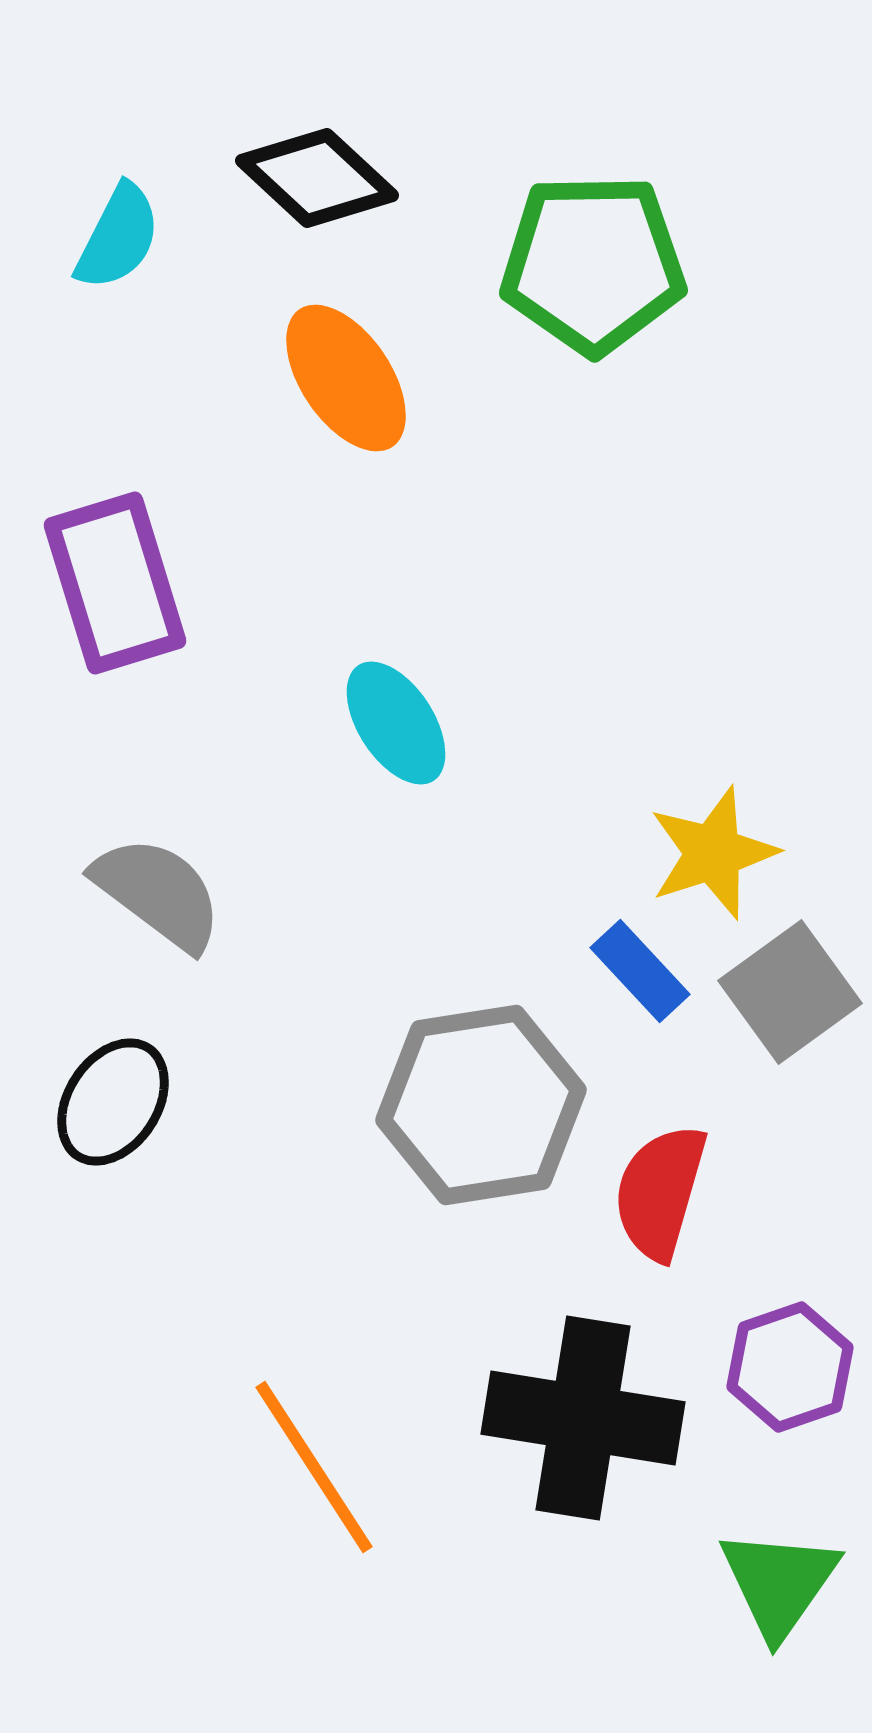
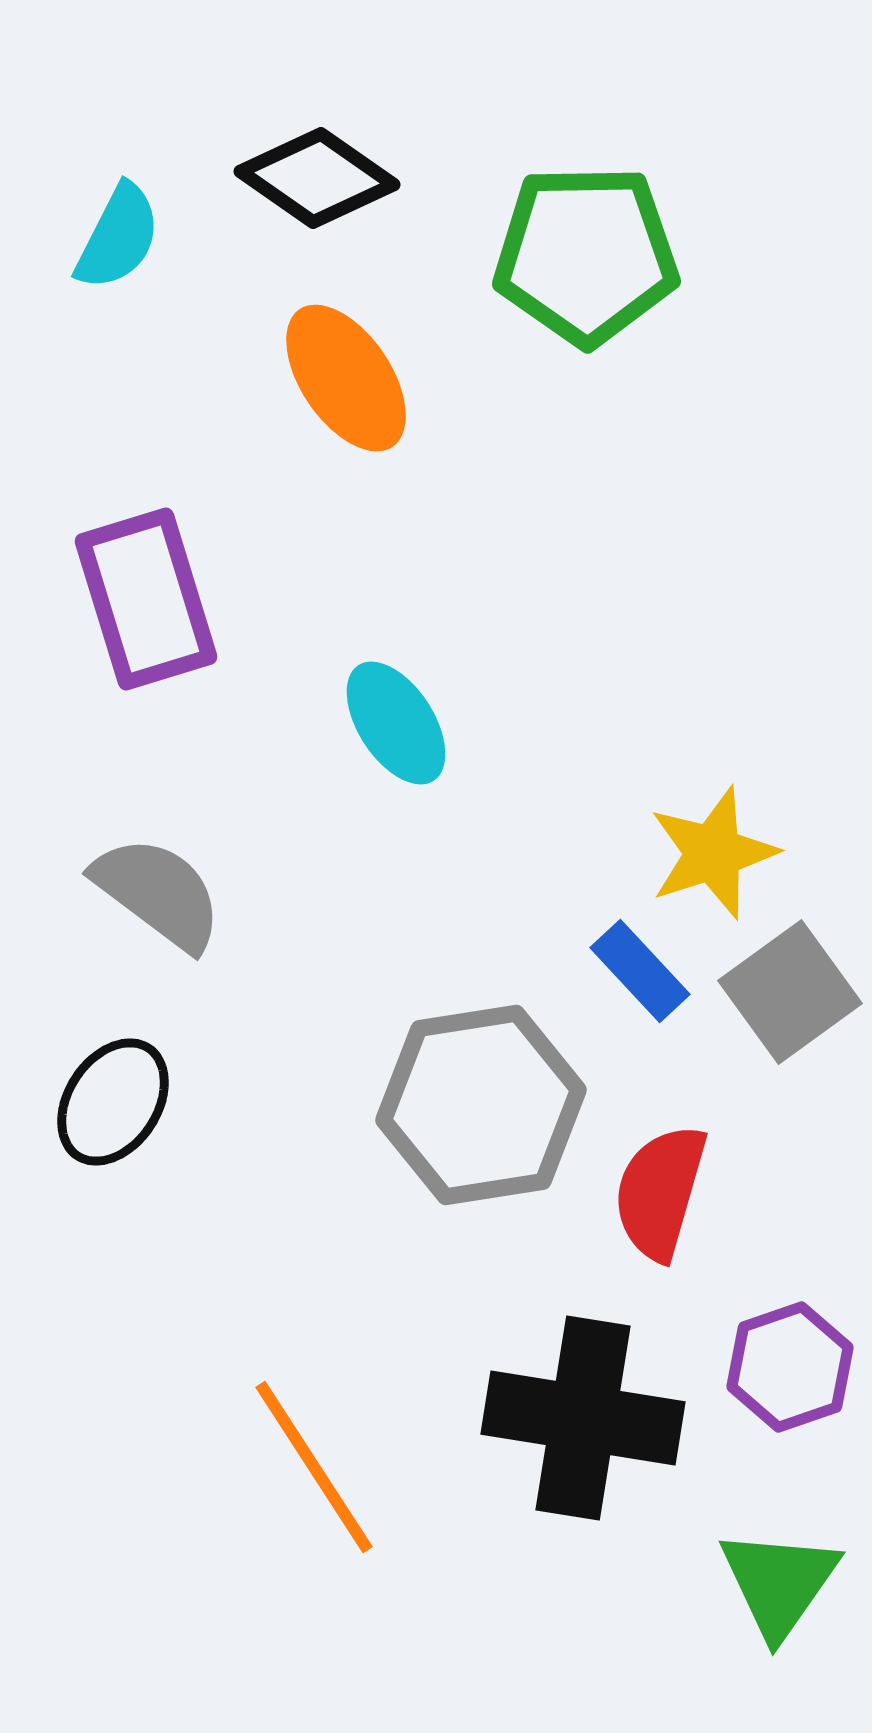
black diamond: rotated 8 degrees counterclockwise
green pentagon: moved 7 px left, 9 px up
purple rectangle: moved 31 px right, 16 px down
